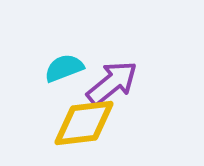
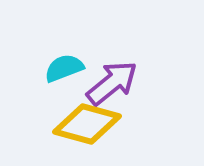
yellow diamond: moved 3 px right, 1 px down; rotated 22 degrees clockwise
